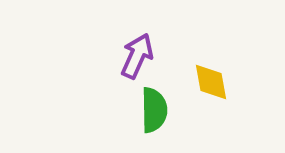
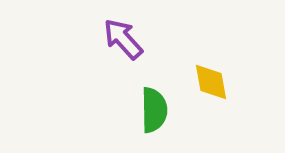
purple arrow: moved 14 px left, 17 px up; rotated 66 degrees counterclockwise
